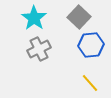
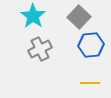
cyan star: moved 1 px left, 2 px up
gray cross: moved 1 px right
yellow line: rotated 48 degrees counterclockwise
